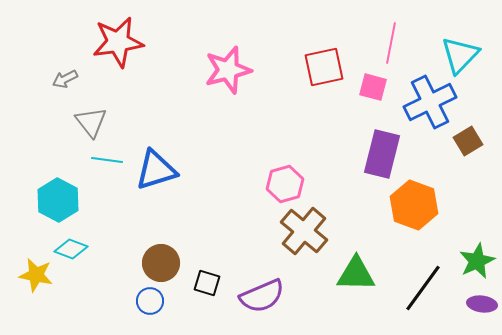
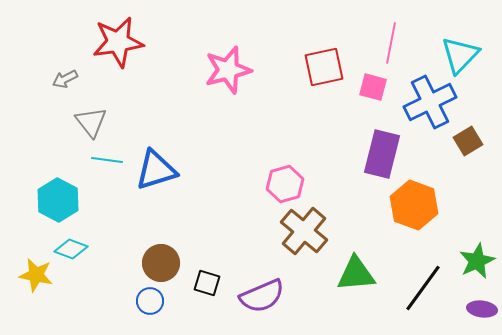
green triangle: rotated 6 degrees counterclockwise
purple ellipse: moved 5 px down
